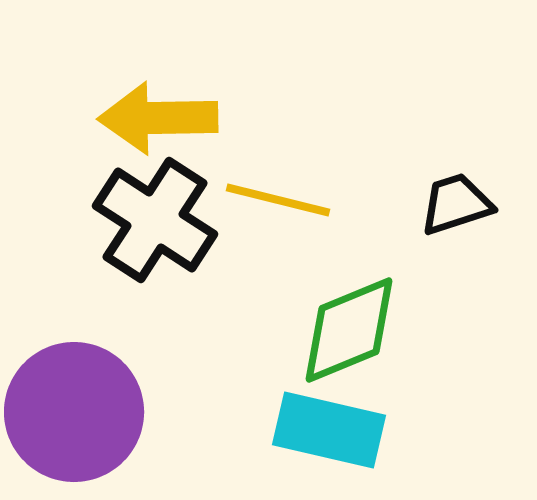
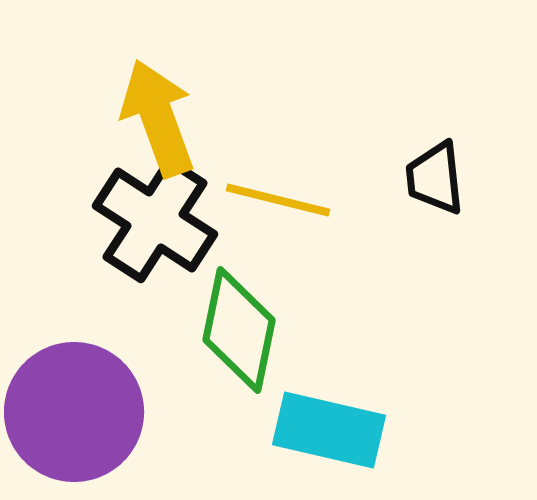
yellow arrow: rotated 71 degrees clockwise
black trapezoid: moved 21 px left, 26 px up; rotated 78 degrees counterclockwise
green diamond: moved 110 px left; rotated 56 degrees counterclockwise
